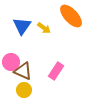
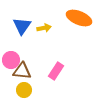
orange ellipse: moved 8 px right, 2 px down; rotated 25 degrees counterclockwise
yellow arrow: rotated 48 degrees counterclockwise
pink circle: moved 2 px up
brown triangle: moved 1 px left; rotated 18 degrees counterclockwise
